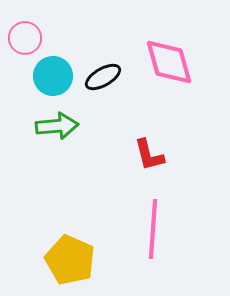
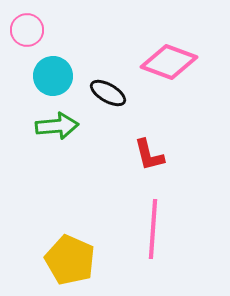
pink circle: moved 2 px right, 8 px up
pink diamond: rotated 54 degrees counterclockwise
black ellipse: moved 5 px right, 16 px down; rotated 60 degrees clockwise
